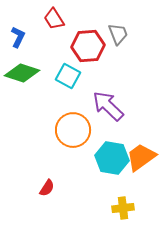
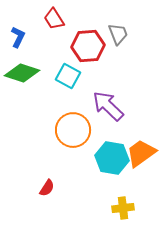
orange trapezoid: moved 4 px up
